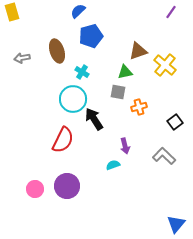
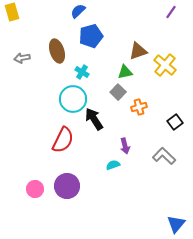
gray square: rotated 35 degrees clockwise
